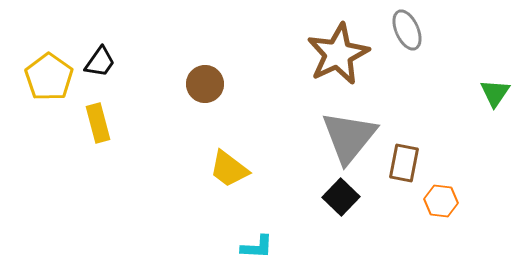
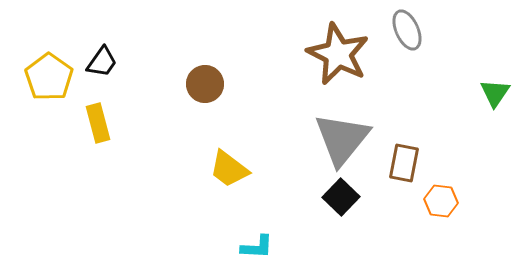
brown star: rotated 20 degrees counterclockwise
black trapezoid: moved 2 px right
gray triangle: moved 7 px left, 2 px down
